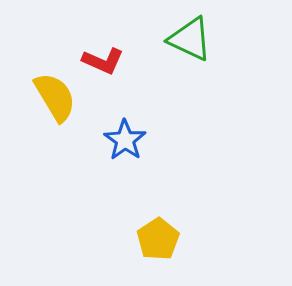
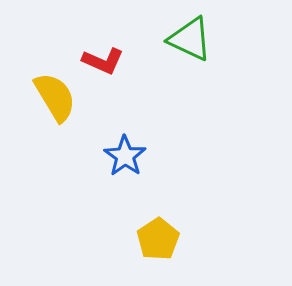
blue star: moved 16 px down
